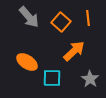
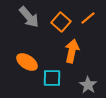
orange line: rotated 56 degrees clockwise
orange arrow: moved 2 px left; rotated 35 degrees counterclockwise
gray star: moved 2 px left, 6 px down
